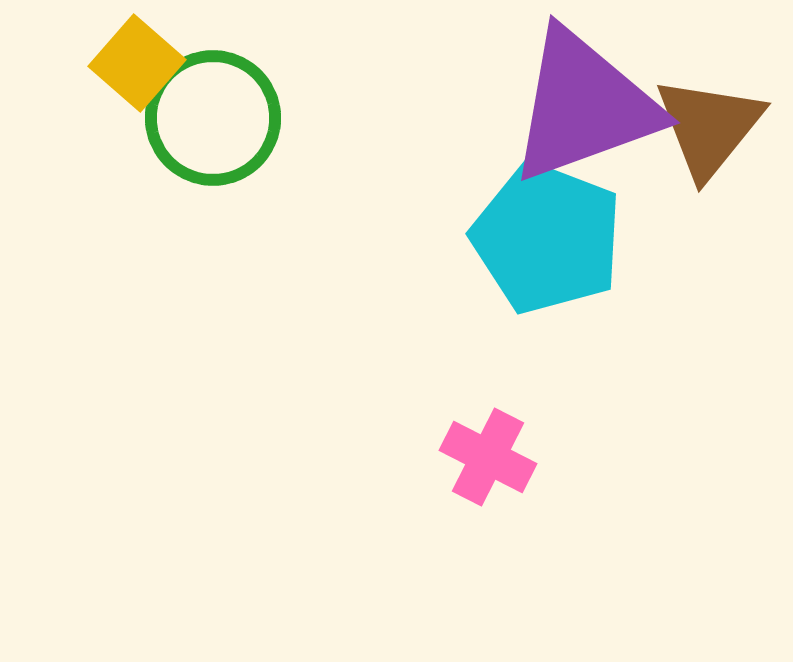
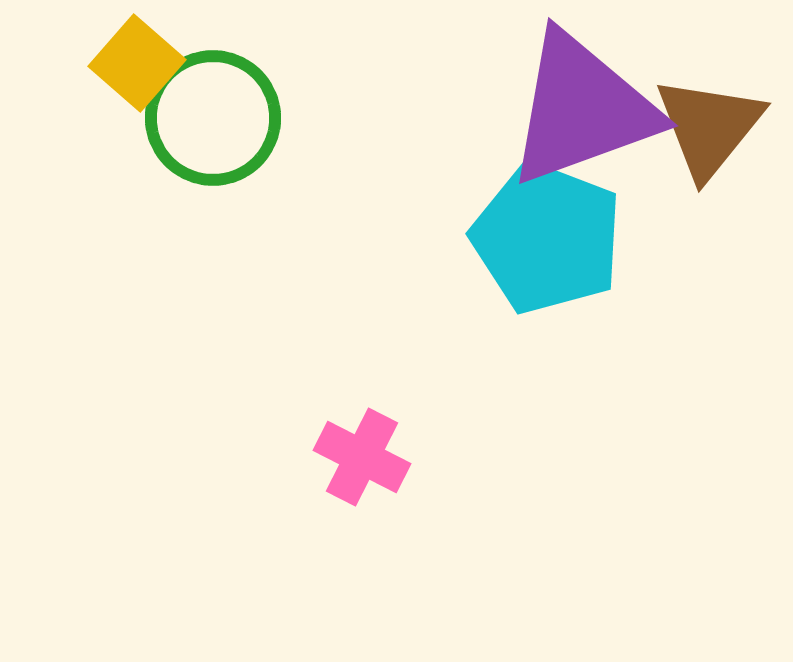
purple triangle: moved 2 px left, 3 px down
pink cross: moved 126 px left
